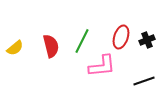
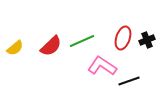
red ellipse: moved 2 px right, 1 px down
green line: rotated 40 degrees clockwise
red semicircle: rotated 60 degrees clockwise
pink L-shape: rotated 140 degrees counterclockwise
black line: moved 15 px left
